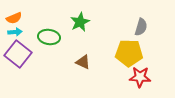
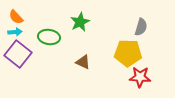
orange semicircle: moved 2 px right, 1 px up; rotated 70 degrees clockwise
yellow pentagon: moved 1 px left
